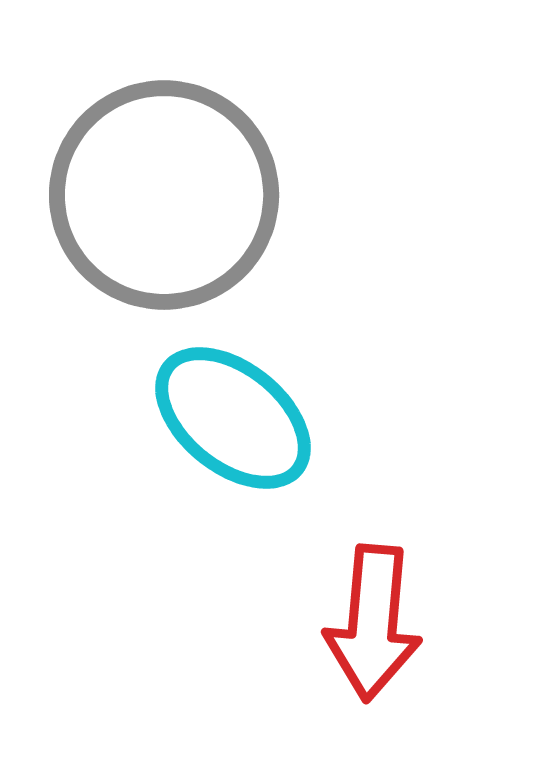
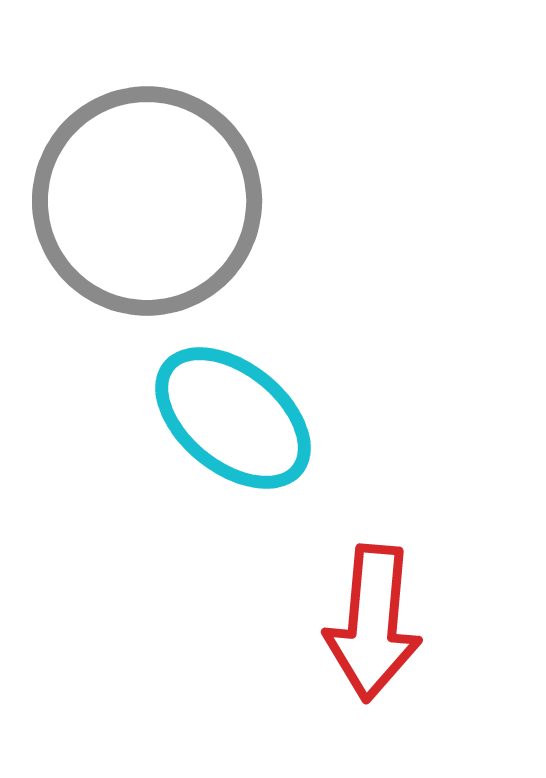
gray circle: moved 17 px left, 6 px down
